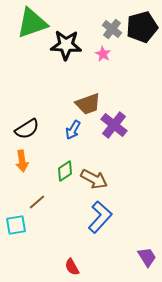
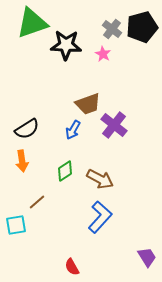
brown arrow: moved 6 px right
